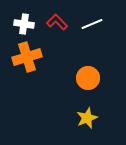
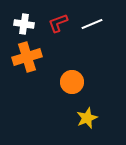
red L-shape: moved 1 px right, 1 px down; rotated 65 degrees counterclockwise
orange circle: moved 16 px left, 4 px down
